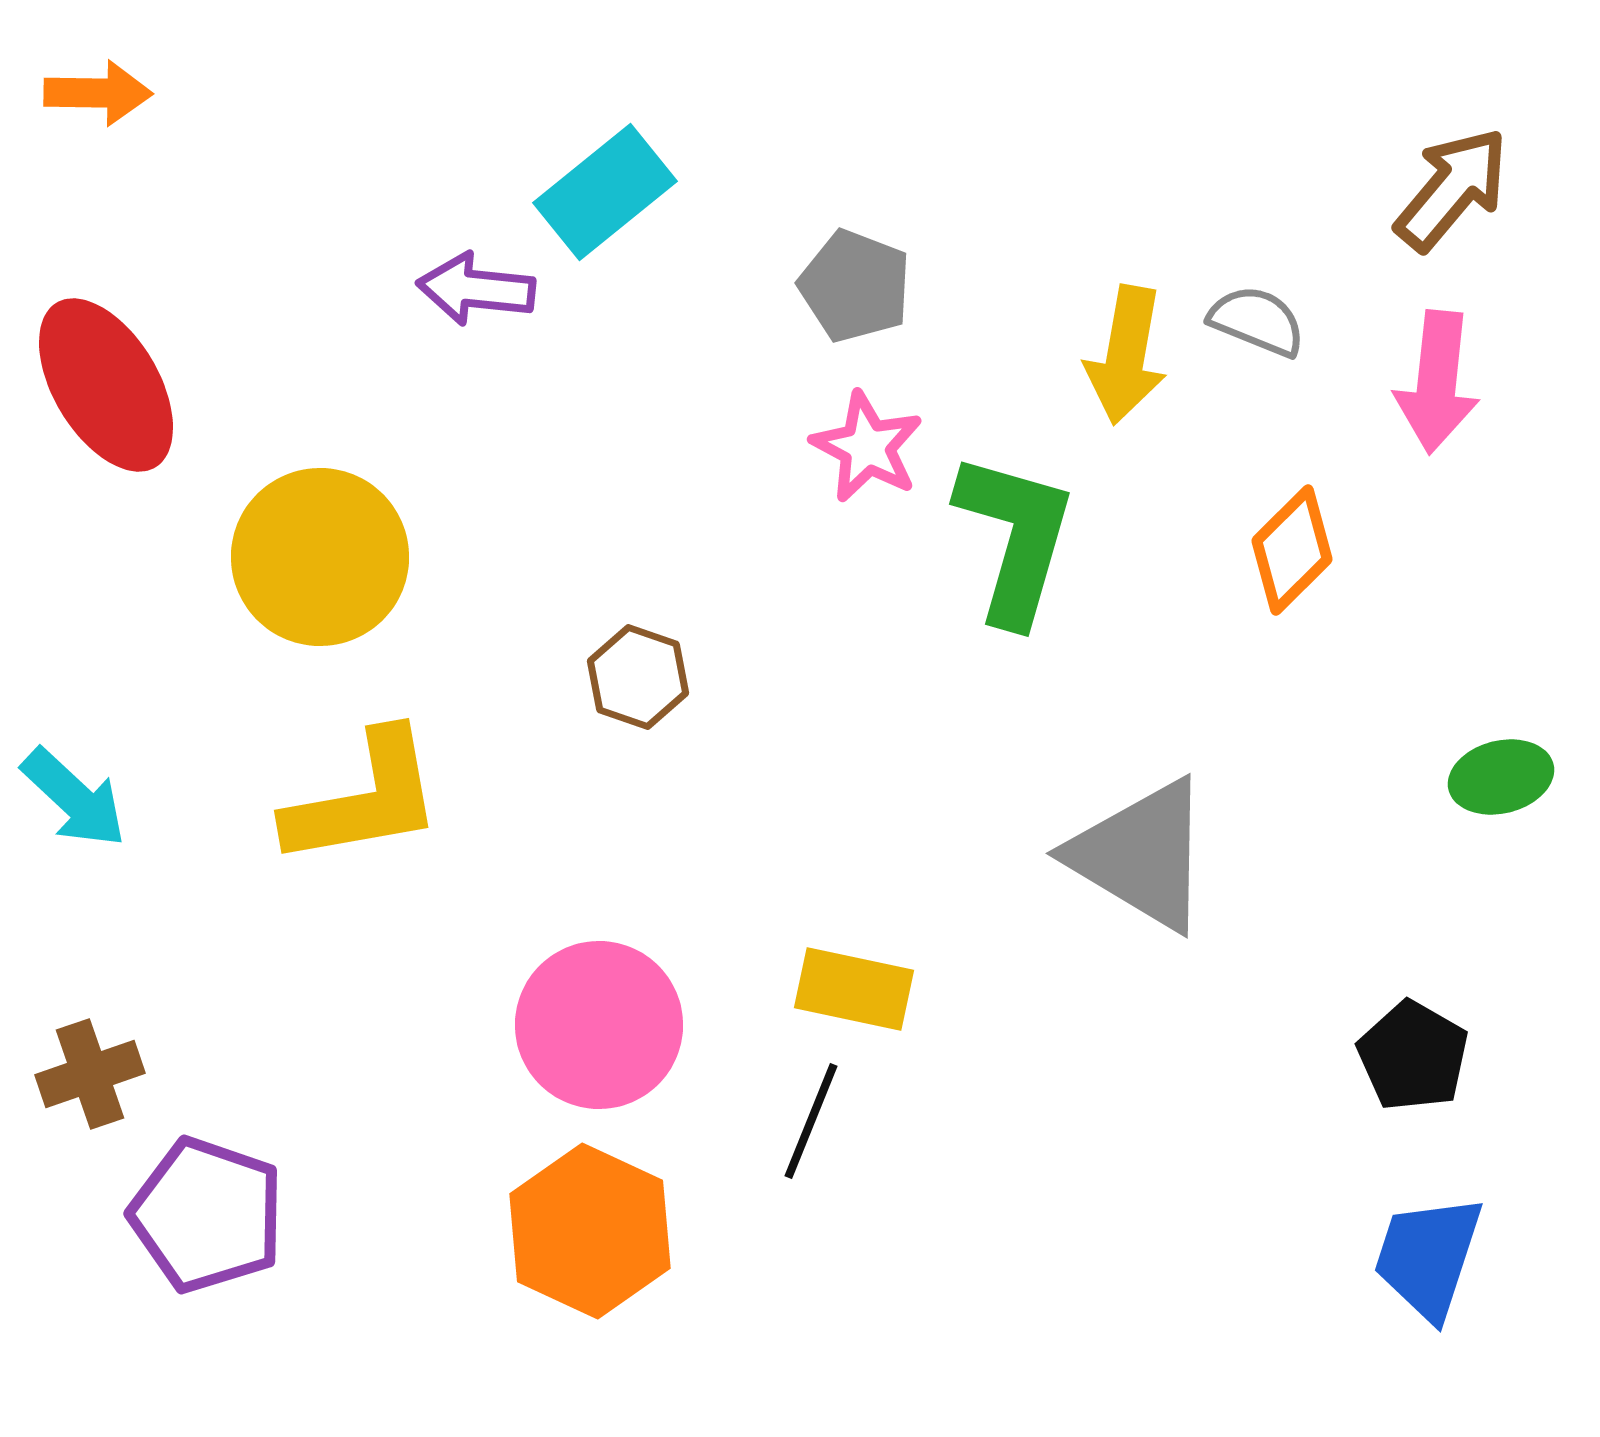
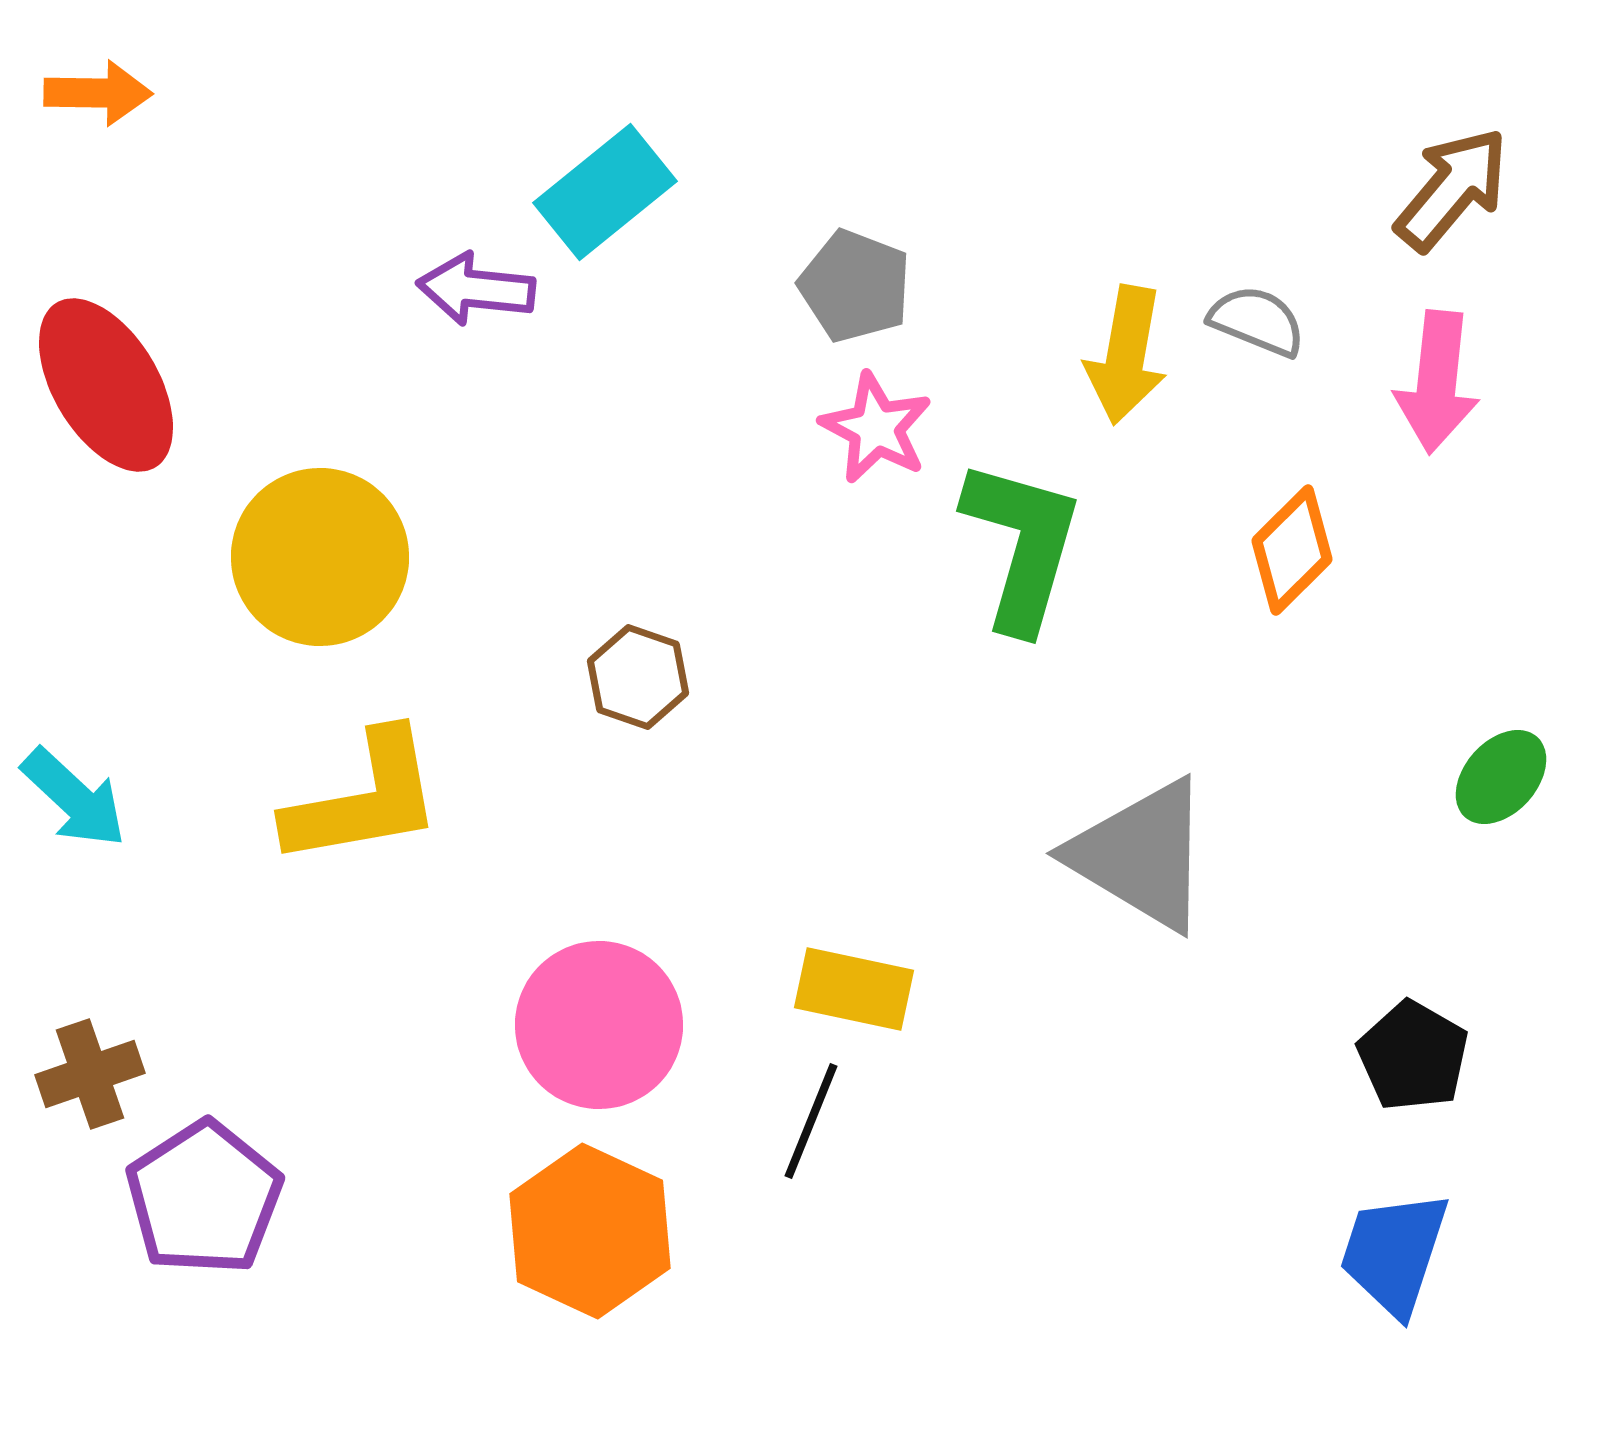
pink star: moved 9 px right, 19 px up
green L-shape: moved 7 px right, 7 px down
green ellipse: rotated 34 degrees counterclockwise
purple pentagon: moved 3 px left, 17 px up; rotated 20 degrees clockwise
blue trapezoid: moved 34 px left, 4 px up
